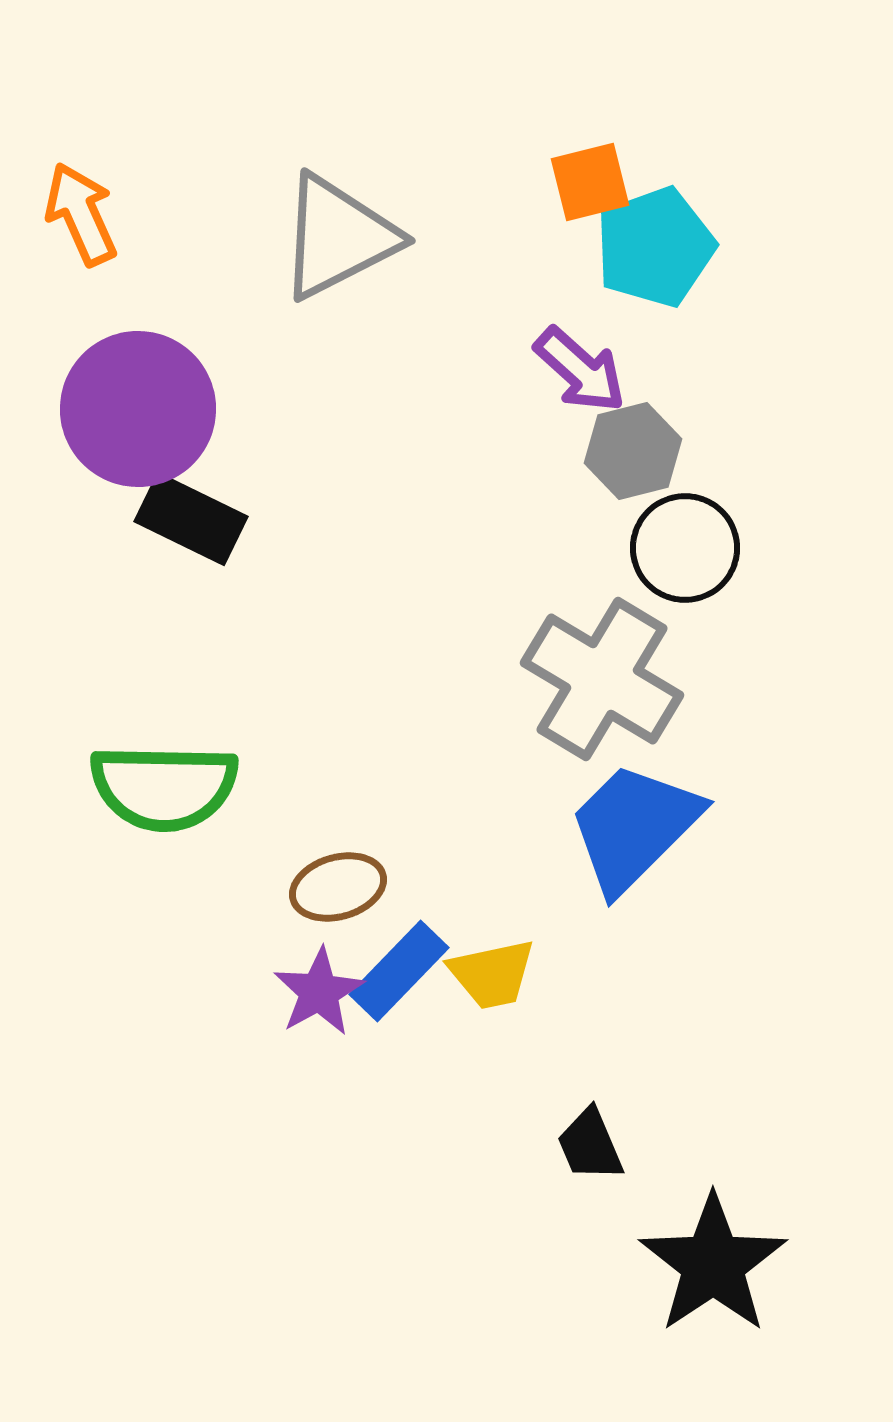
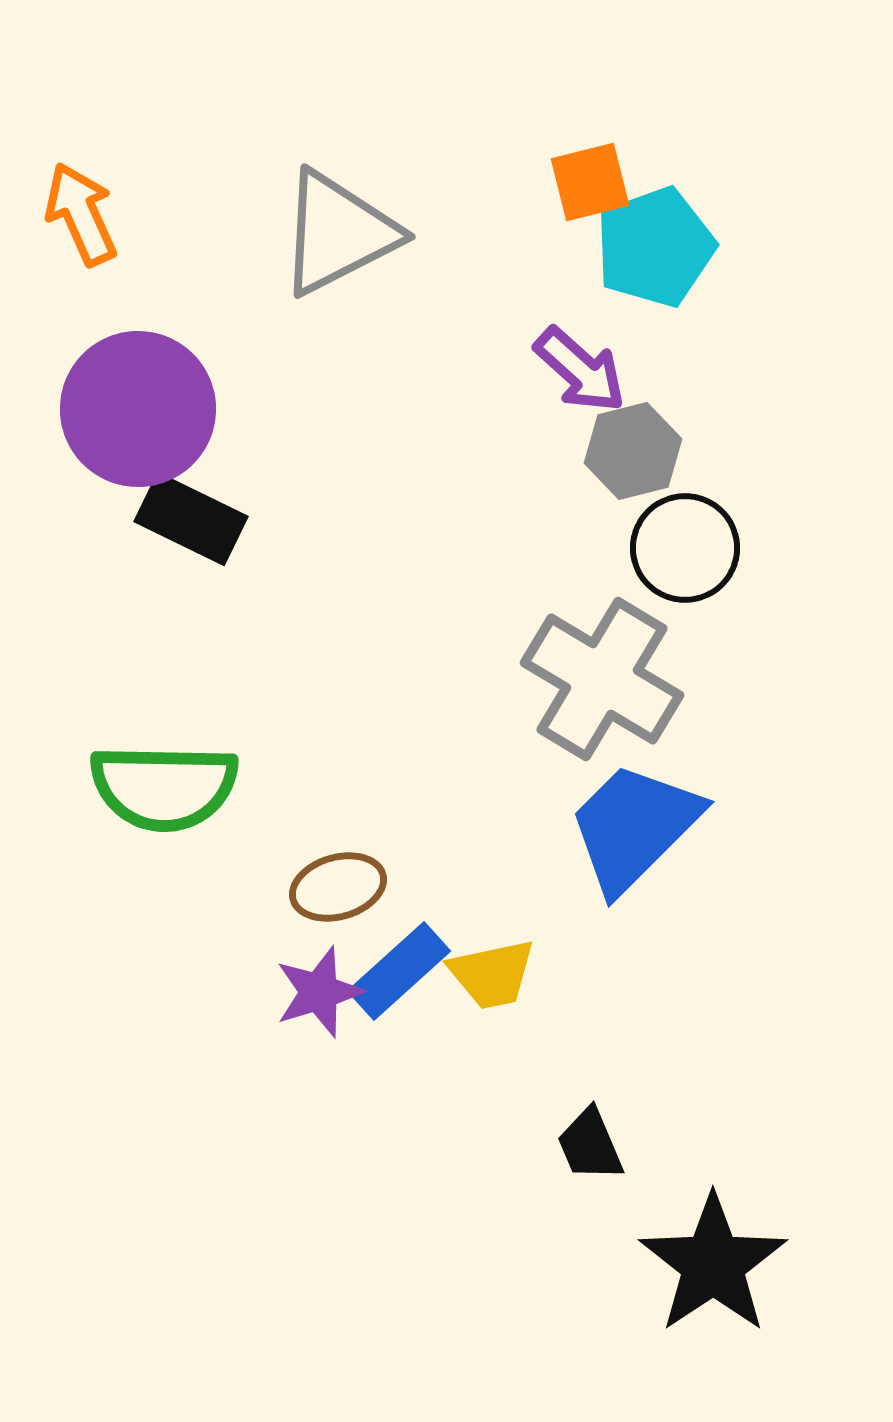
gray triangle: moved 4 px up
blue rectangle: rotated 4 degrees clockwise
purple star: rotated 12 degrees clockwise
